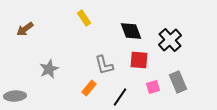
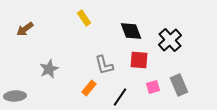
gray rectangle: moved 1 px right, 3 px down
